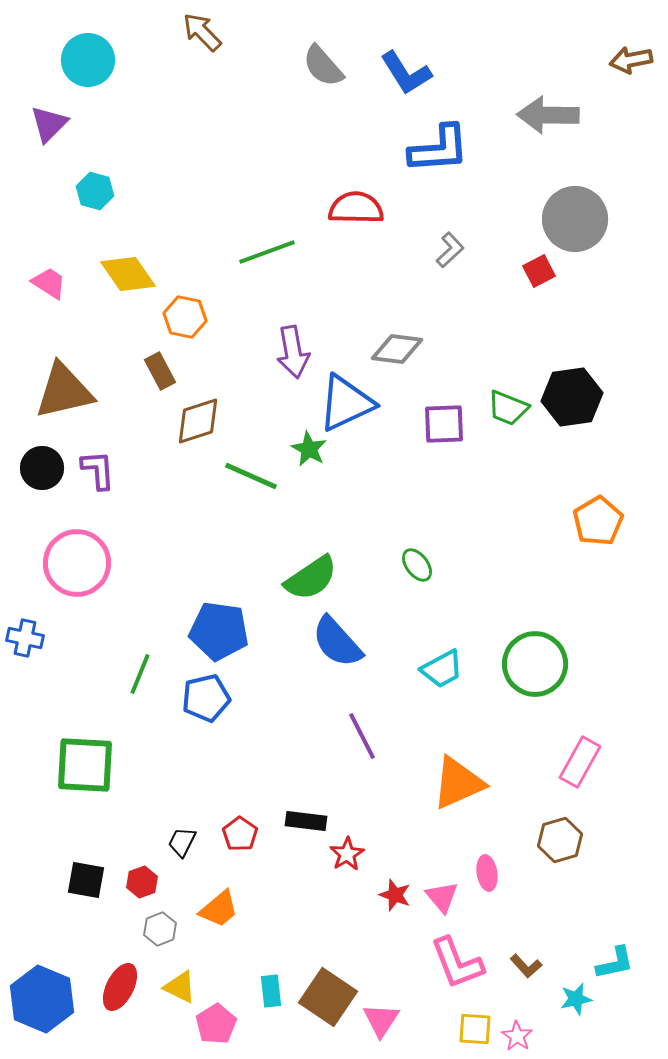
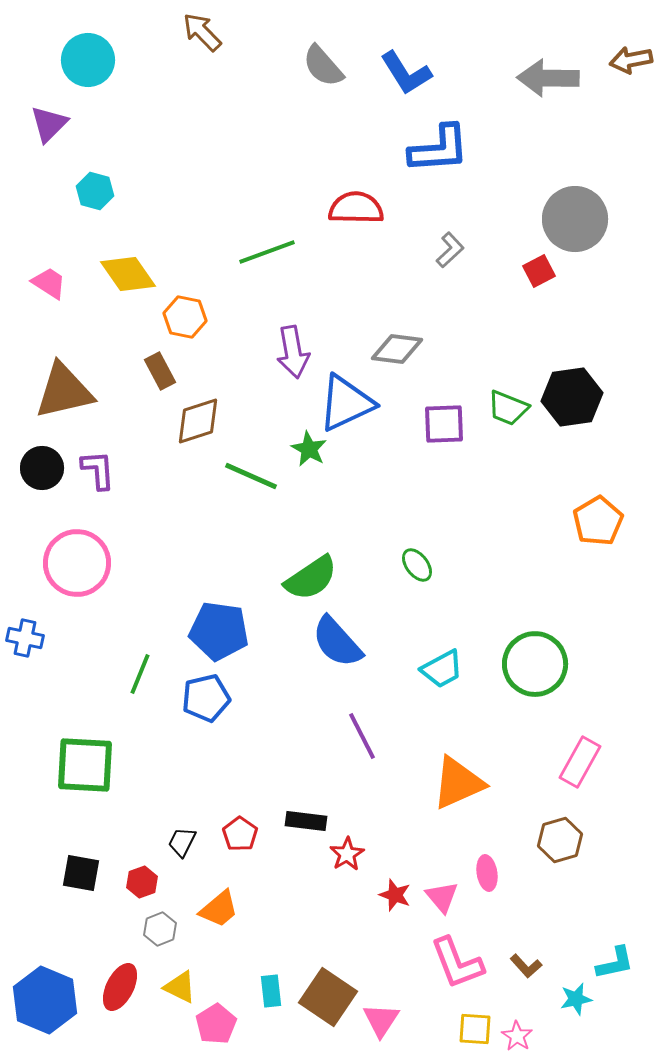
gray arrow at (548, 115): moved 37 px up
black square at (86, 880): moved 5 px left, 7 px up
blue hexagon at (42, 999): moved 3 px right, 1 px down
